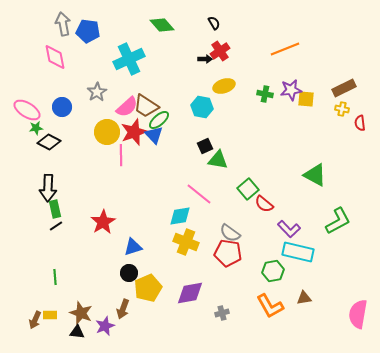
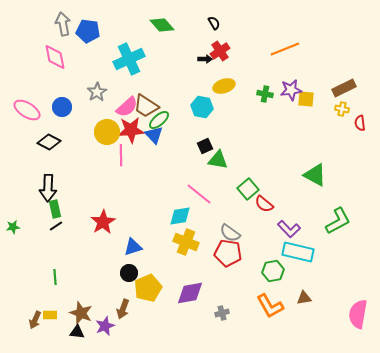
green star at (36, 128): moved 23 px left, 99 px down
red star at (134, 132): moved 3 px left, 2 px up; rotated 16 degrees clockwise
